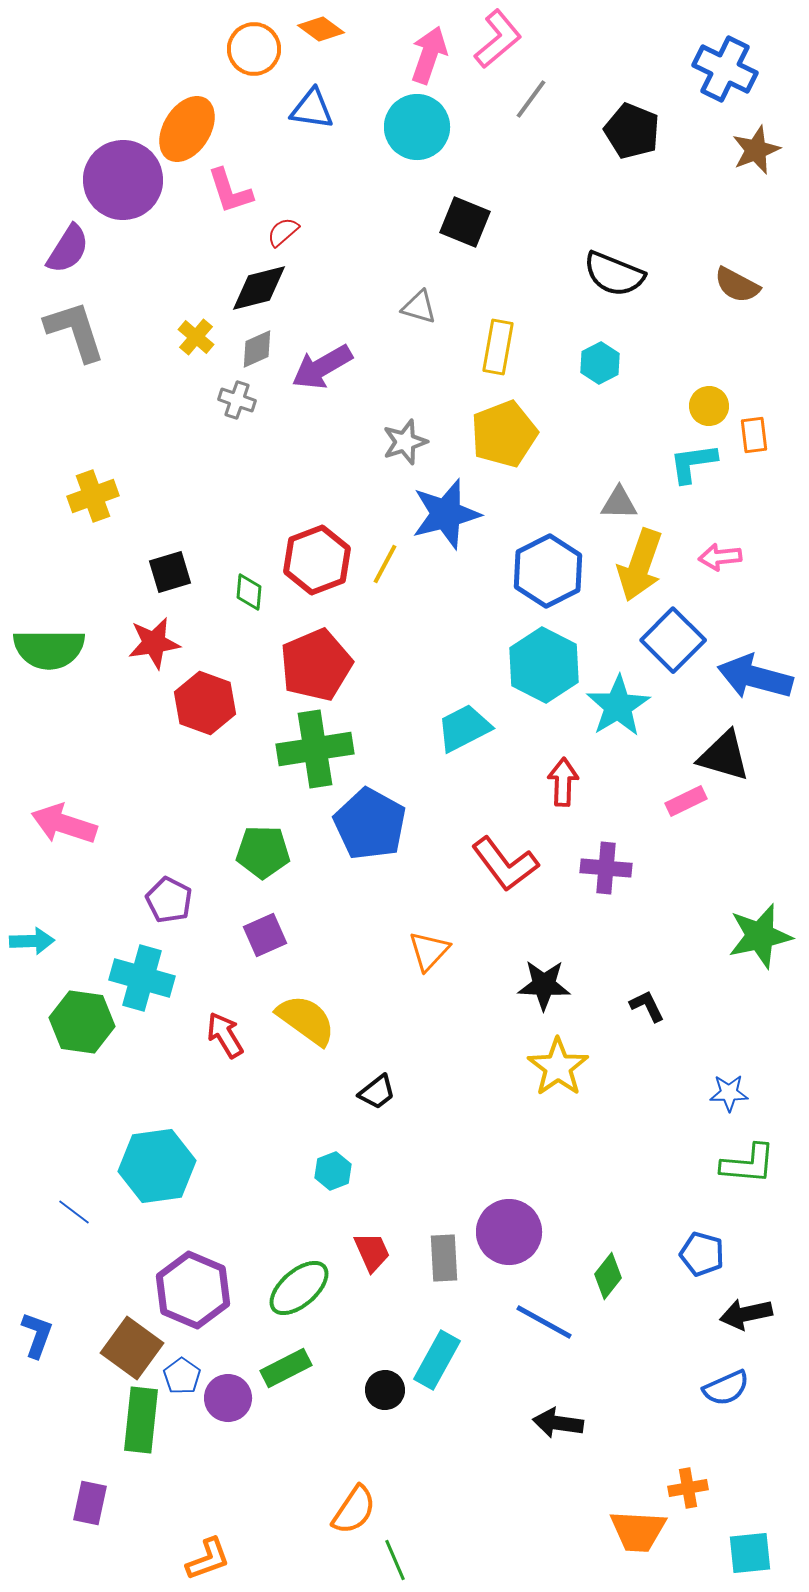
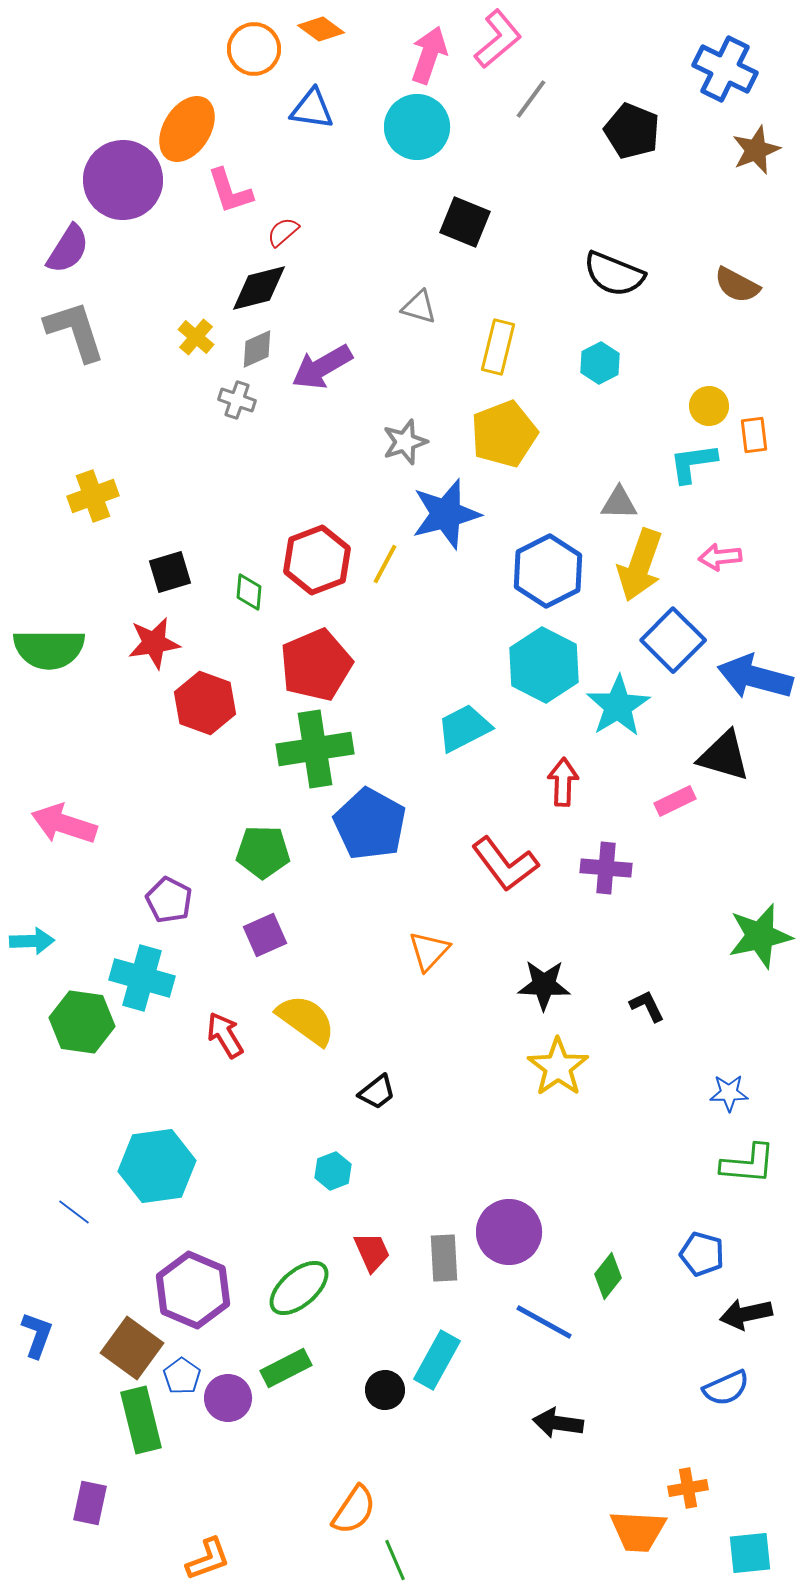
yellow rectangle at (498, 347): rotated 4 degrees clockwise
pink rectangle at (686, 801): moved 11 px left
green rectangle at (141, 1420): rotated 20 degrees counterclockwise
